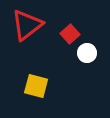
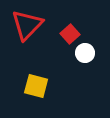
red triangle: rotated 8 degrees counterclockwise
white circle: moved 2 px left
